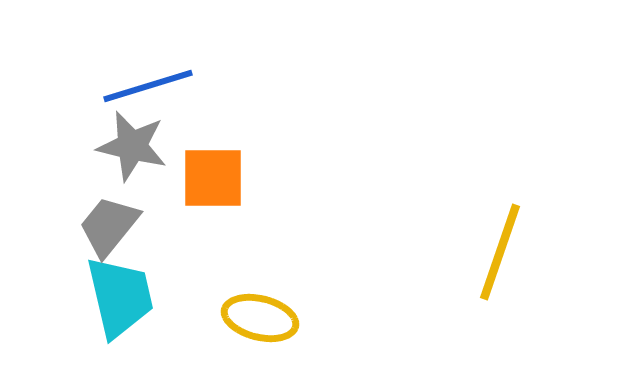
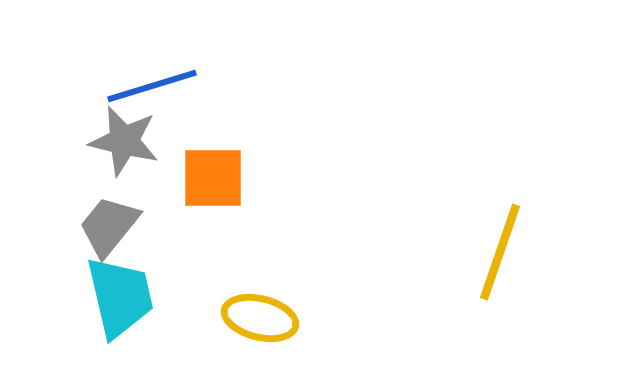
blue line: moved 4 px right
gray star: moved 8 px left, 5 px up
